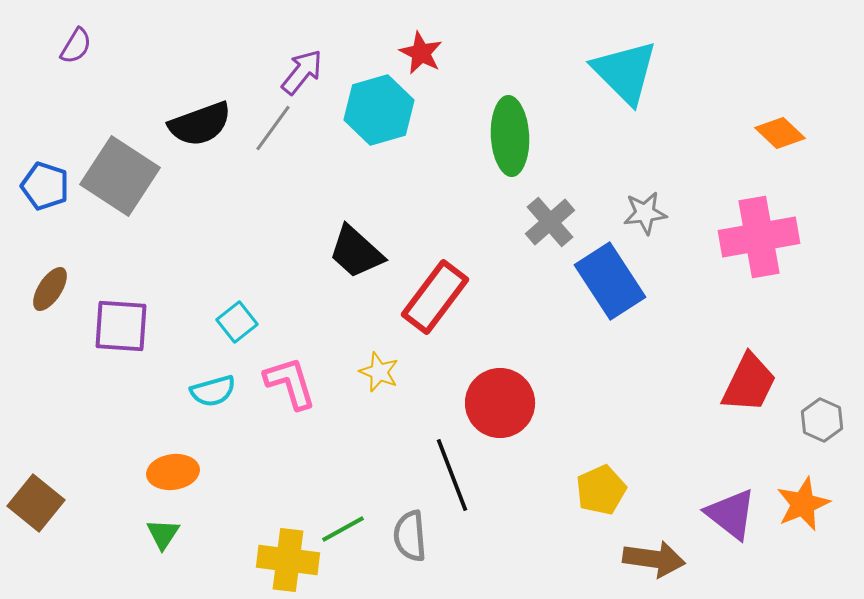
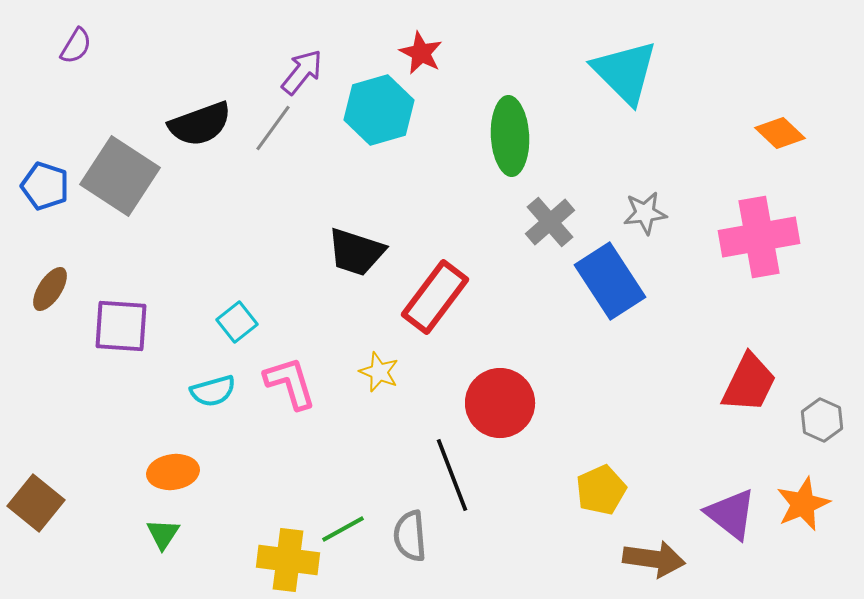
black trapezoid: rotated 24 degrees counterclockwise
